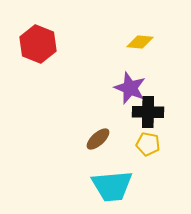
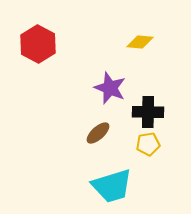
red hexagon: rotated 6 degrees clockwise
purple star: moved 20 px left
brown ellipse: moved 6 px up
yellow pentagon: rotated 20 degrees counterclockwise
cyan trapezoid: rotated 12 degrees counterclockwise
